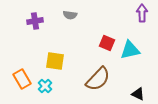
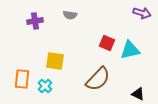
purple arrow: rotated 108 degrees clockwise
orange rectangle: rotated 36 degrees clockwise
